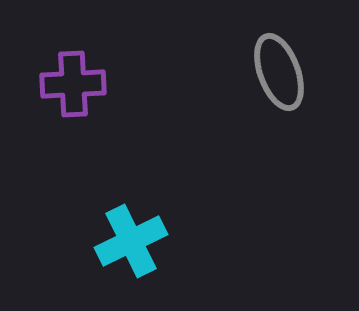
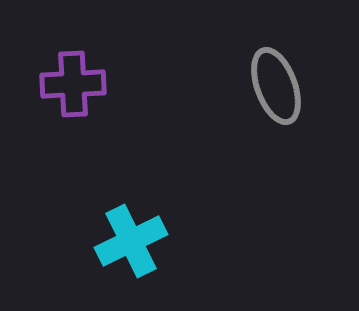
gray ellipse: moved 3 px left, 14 px down
